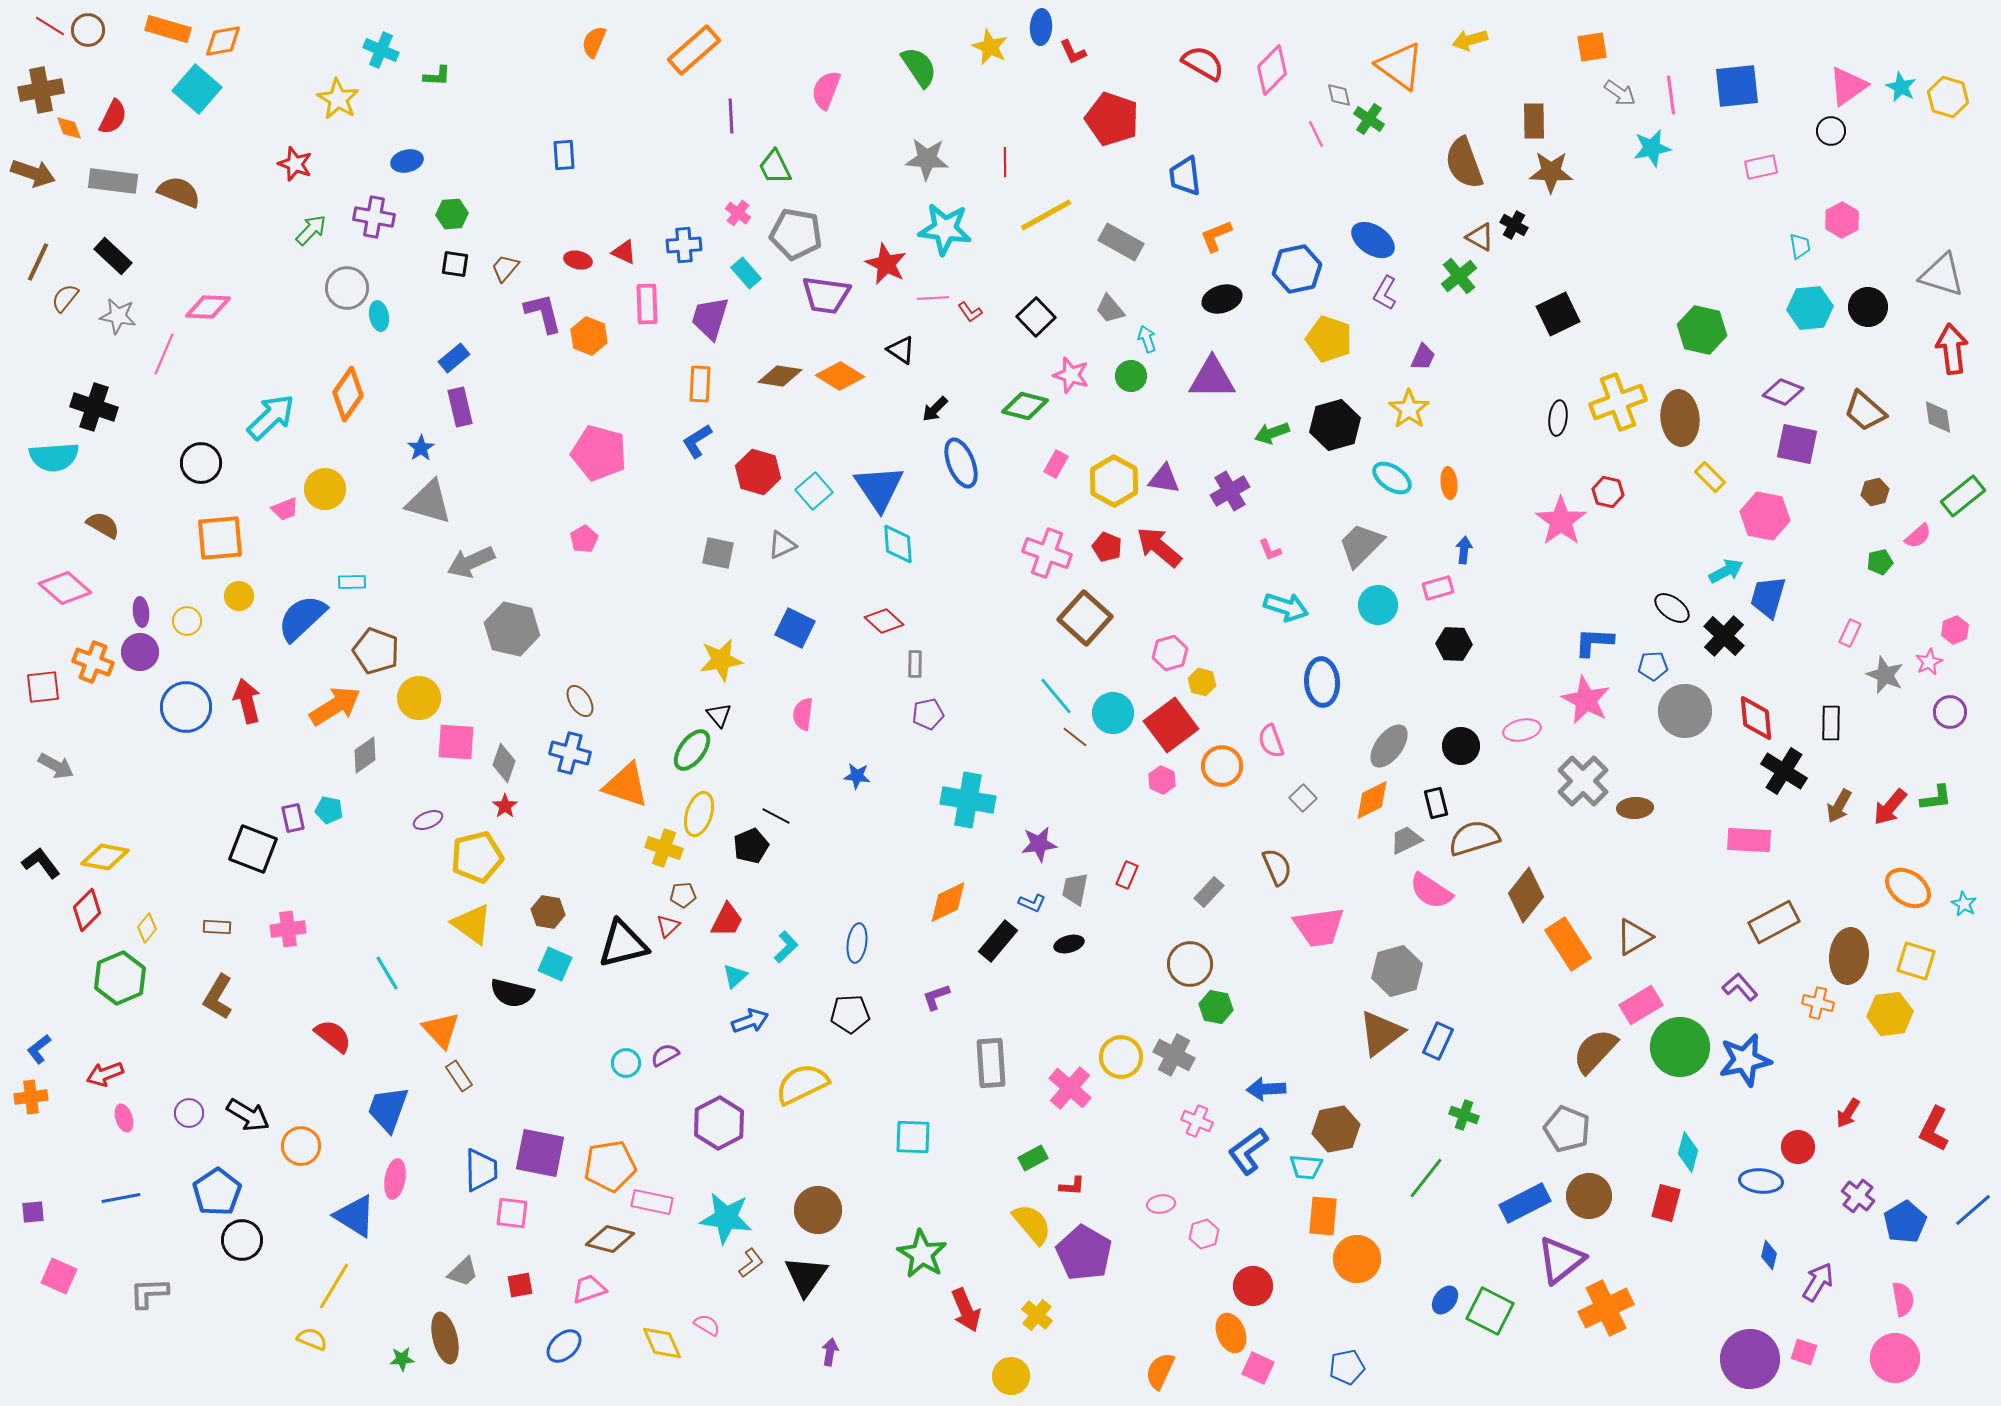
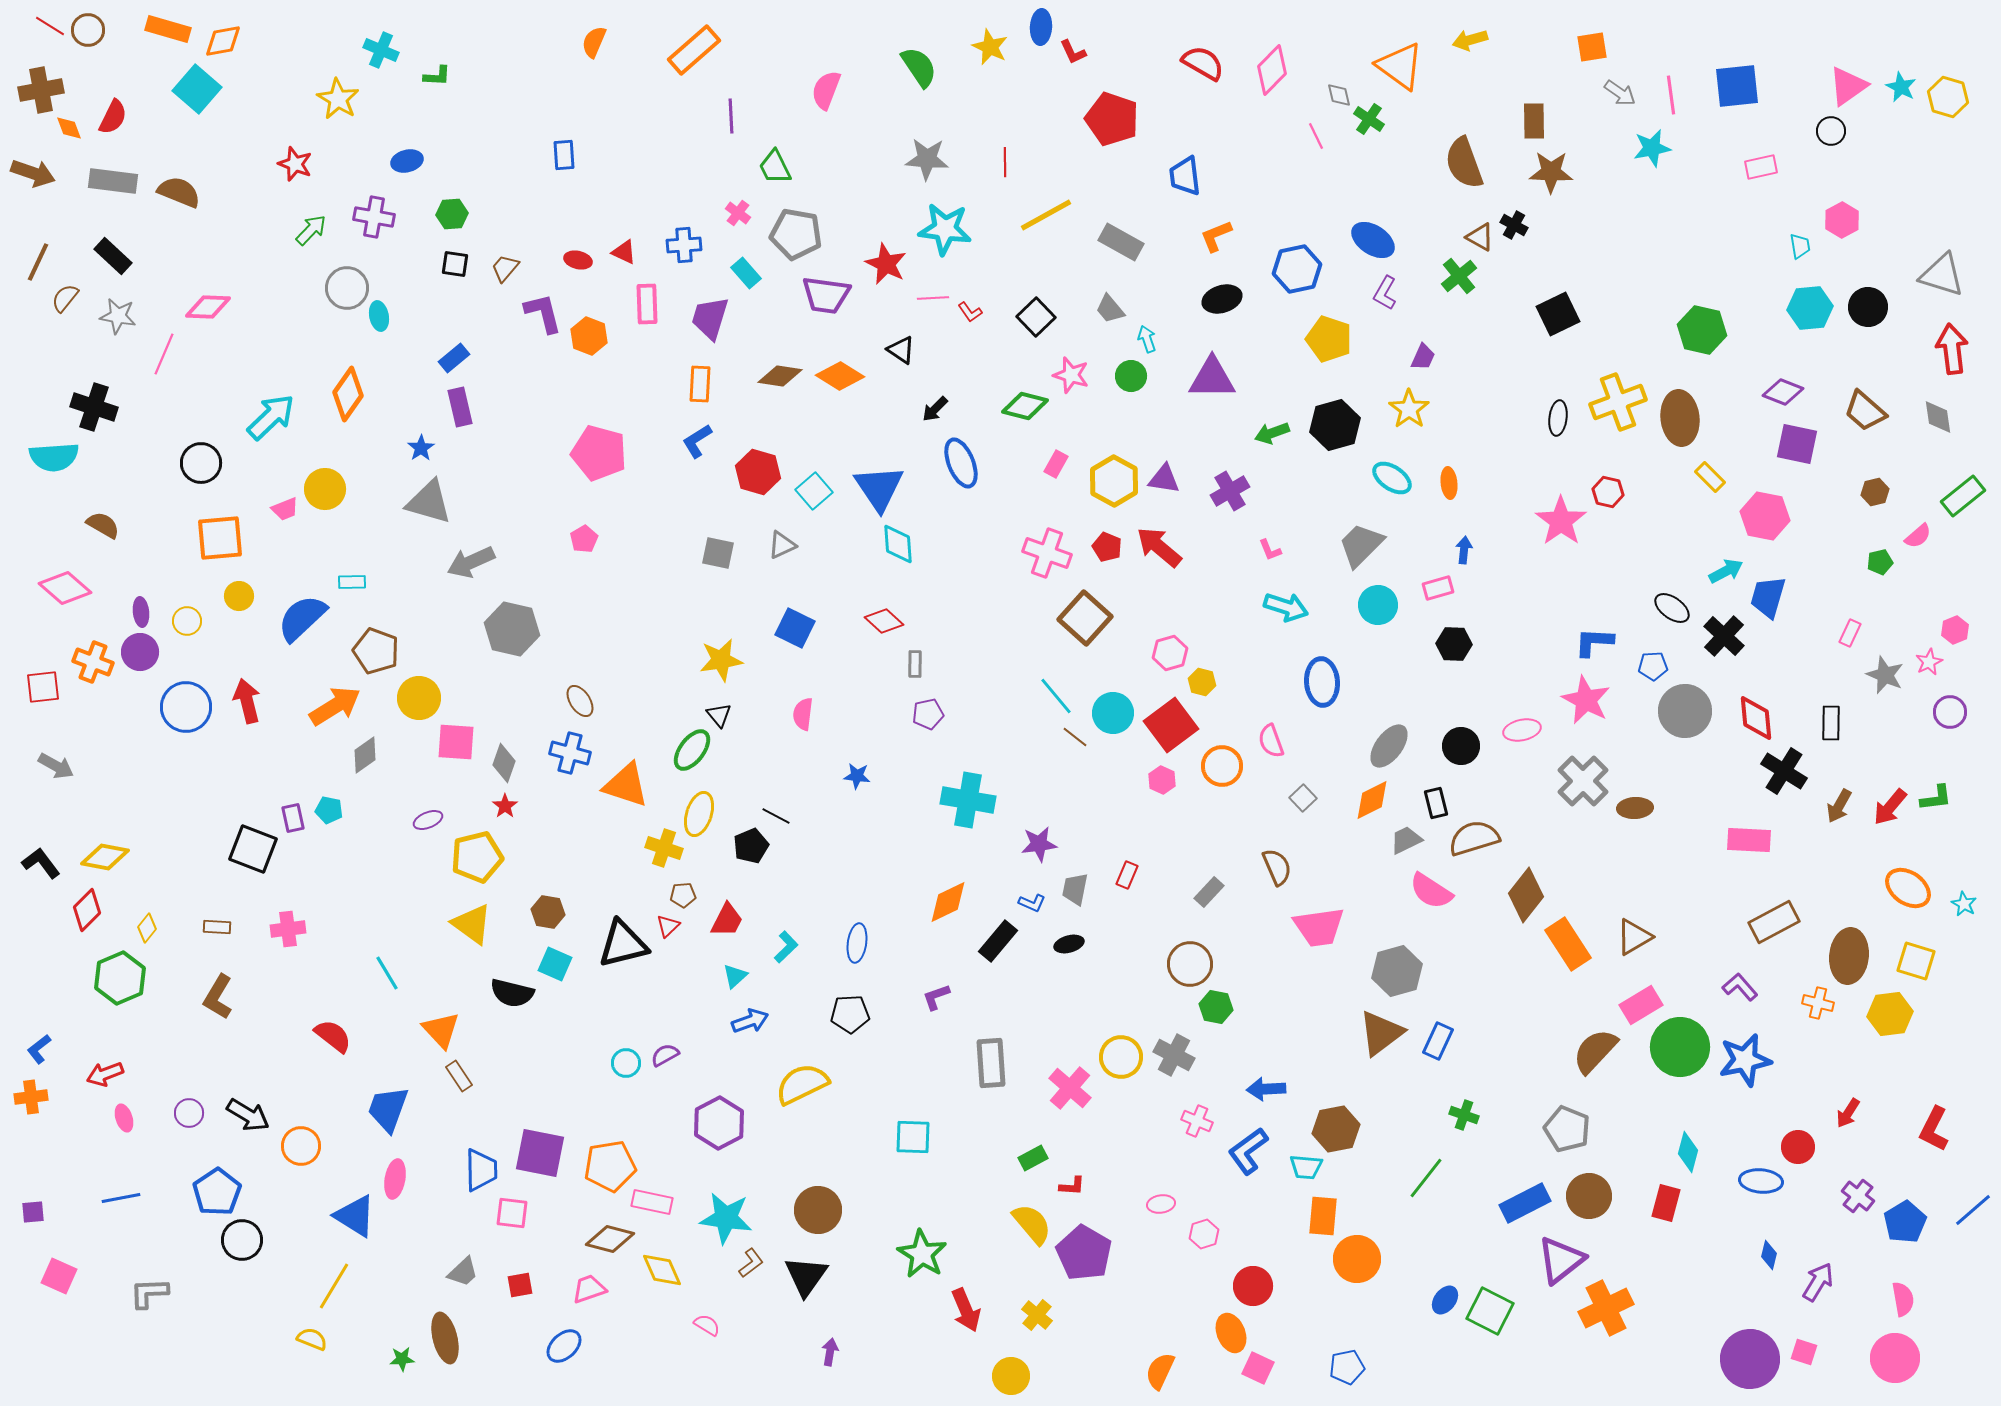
pink line at (1316, 134): moved 2 px down
yellow diamond at (662, 1343): moved 73 px up
